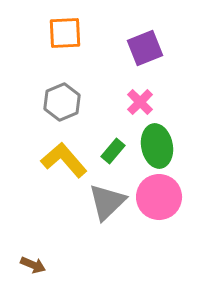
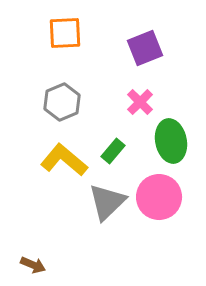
green ellipse: moved 14 px right, 5 px up
yellow L-shape: rotated 9 degrees counterclockwise
